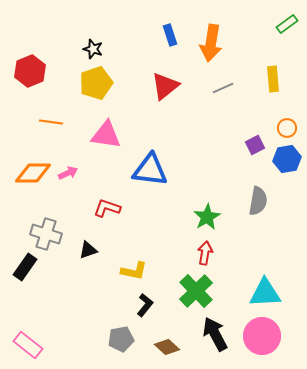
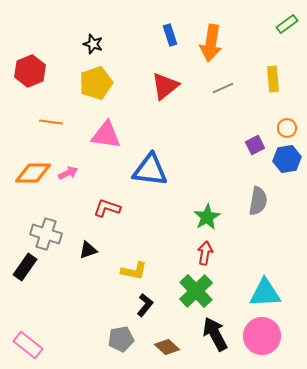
black star: moved 5 px up
